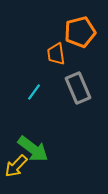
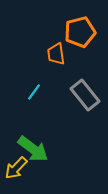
gray rectangle: moved 7 px right, 7 px down; rotated 16 degrees counterclockwise
yellow arrow: moved 2 px down
